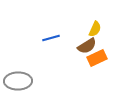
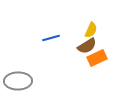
yellow semicircle: moved 4 px left, 1 px down
